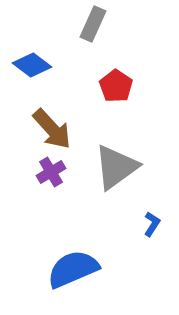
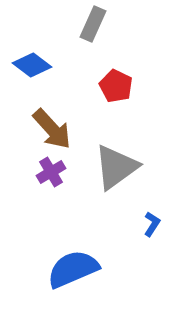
red pentagon: rotated 8 degrees counterclockwise
